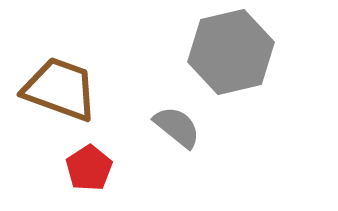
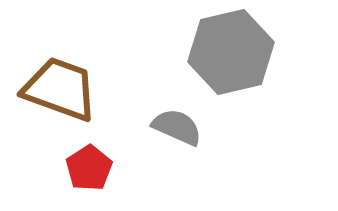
gray semicircle: rotated 15 degrees counterclockwise
